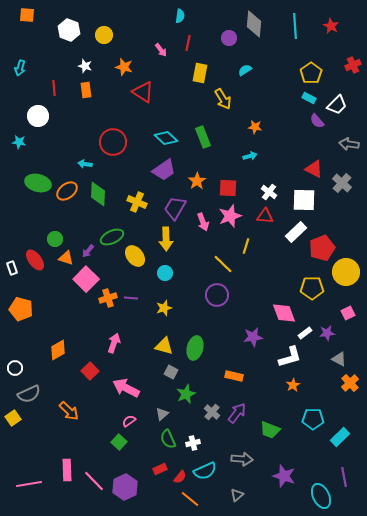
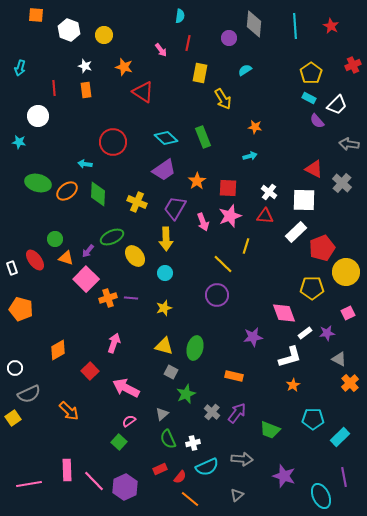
orange square at (27, 15): moved 9 px right
cyan semicircle at (205, 471): moved 2 px right, 4 px up
